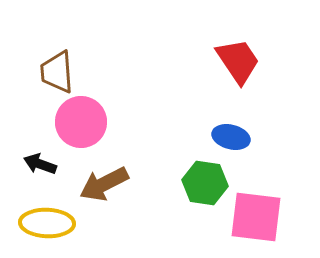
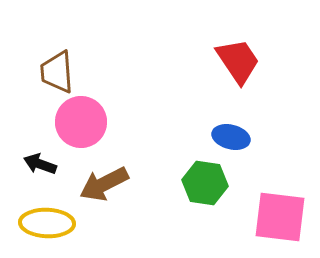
pink square: moved 24 px right
